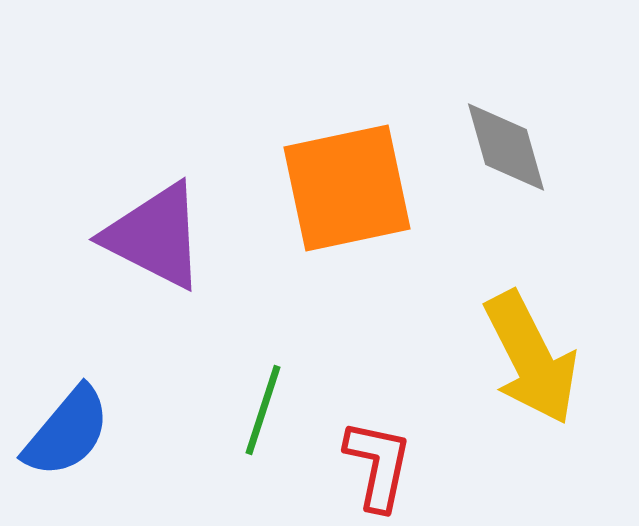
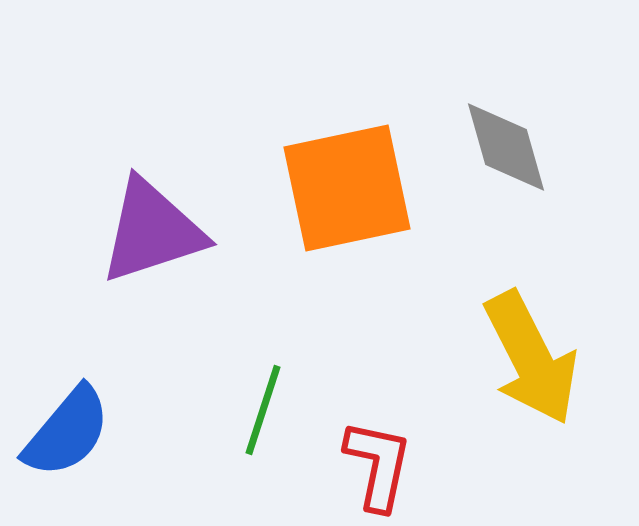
purple triangle: moved 3 px left, 5 px up; rotated 45 degrees counterclockwise
